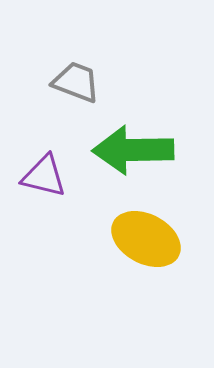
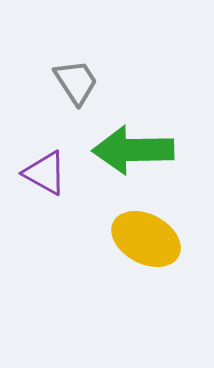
gray trapezoid: rotated 36 degrees clockwise
purple triangle: moved 1 px right, 3 px up; rotated 15 degrees clockwise
